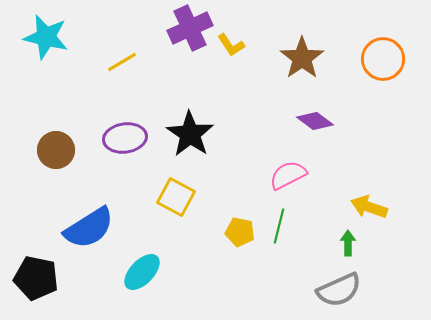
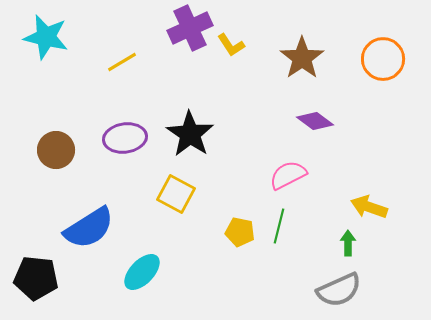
yellow square: moved 3 px up
black pentagon: rotated 6 degrees counterclockwise
